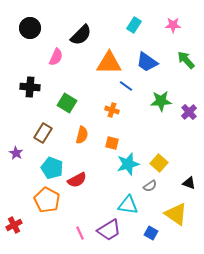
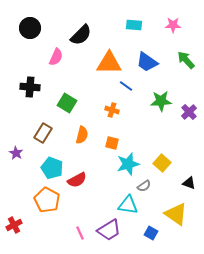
cyan rectangle: rotated 63 degrees clockwise
yellow square: moved 3 px right
gray semicircle: moved 6 px left
